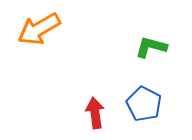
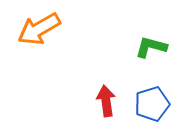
blue pentagon: moved 8 px right; rotated 28 degrees clockwise
red arrow: moved 11 px right, 12 px up
